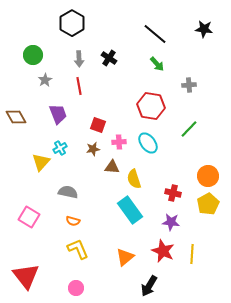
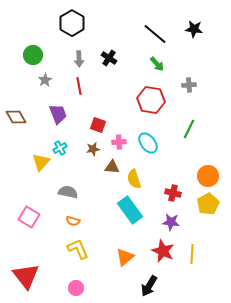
black star: moved 10 px left
red hexagon: moved 6 px up
green line: rotated 18 degrees counterclockwise
